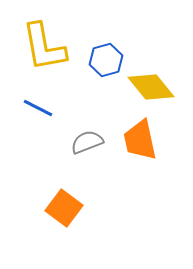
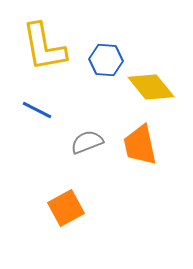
blue hexagon: rotated 20 degrees clockwise
blue line: moved 1 px left, 2 px down
orange trapezoid: moved 5 px down
orange square: moved 2 px right; rotated 24 degrees clockwise
